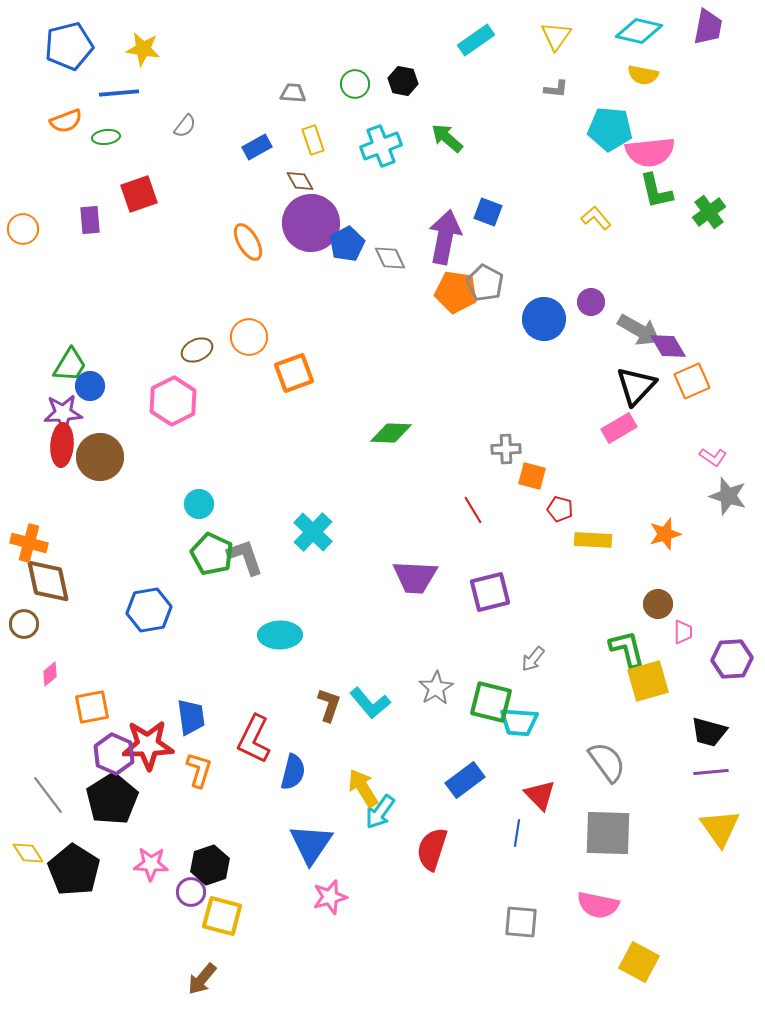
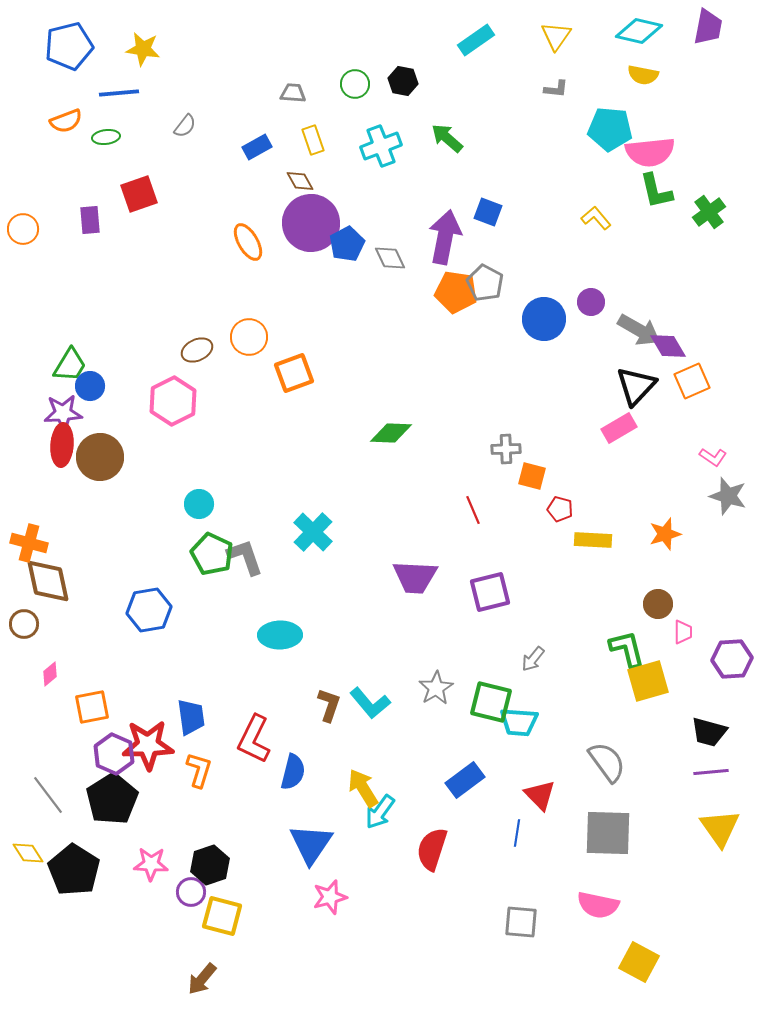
red line at (473, 510): rotated 8 degrees clockwise
